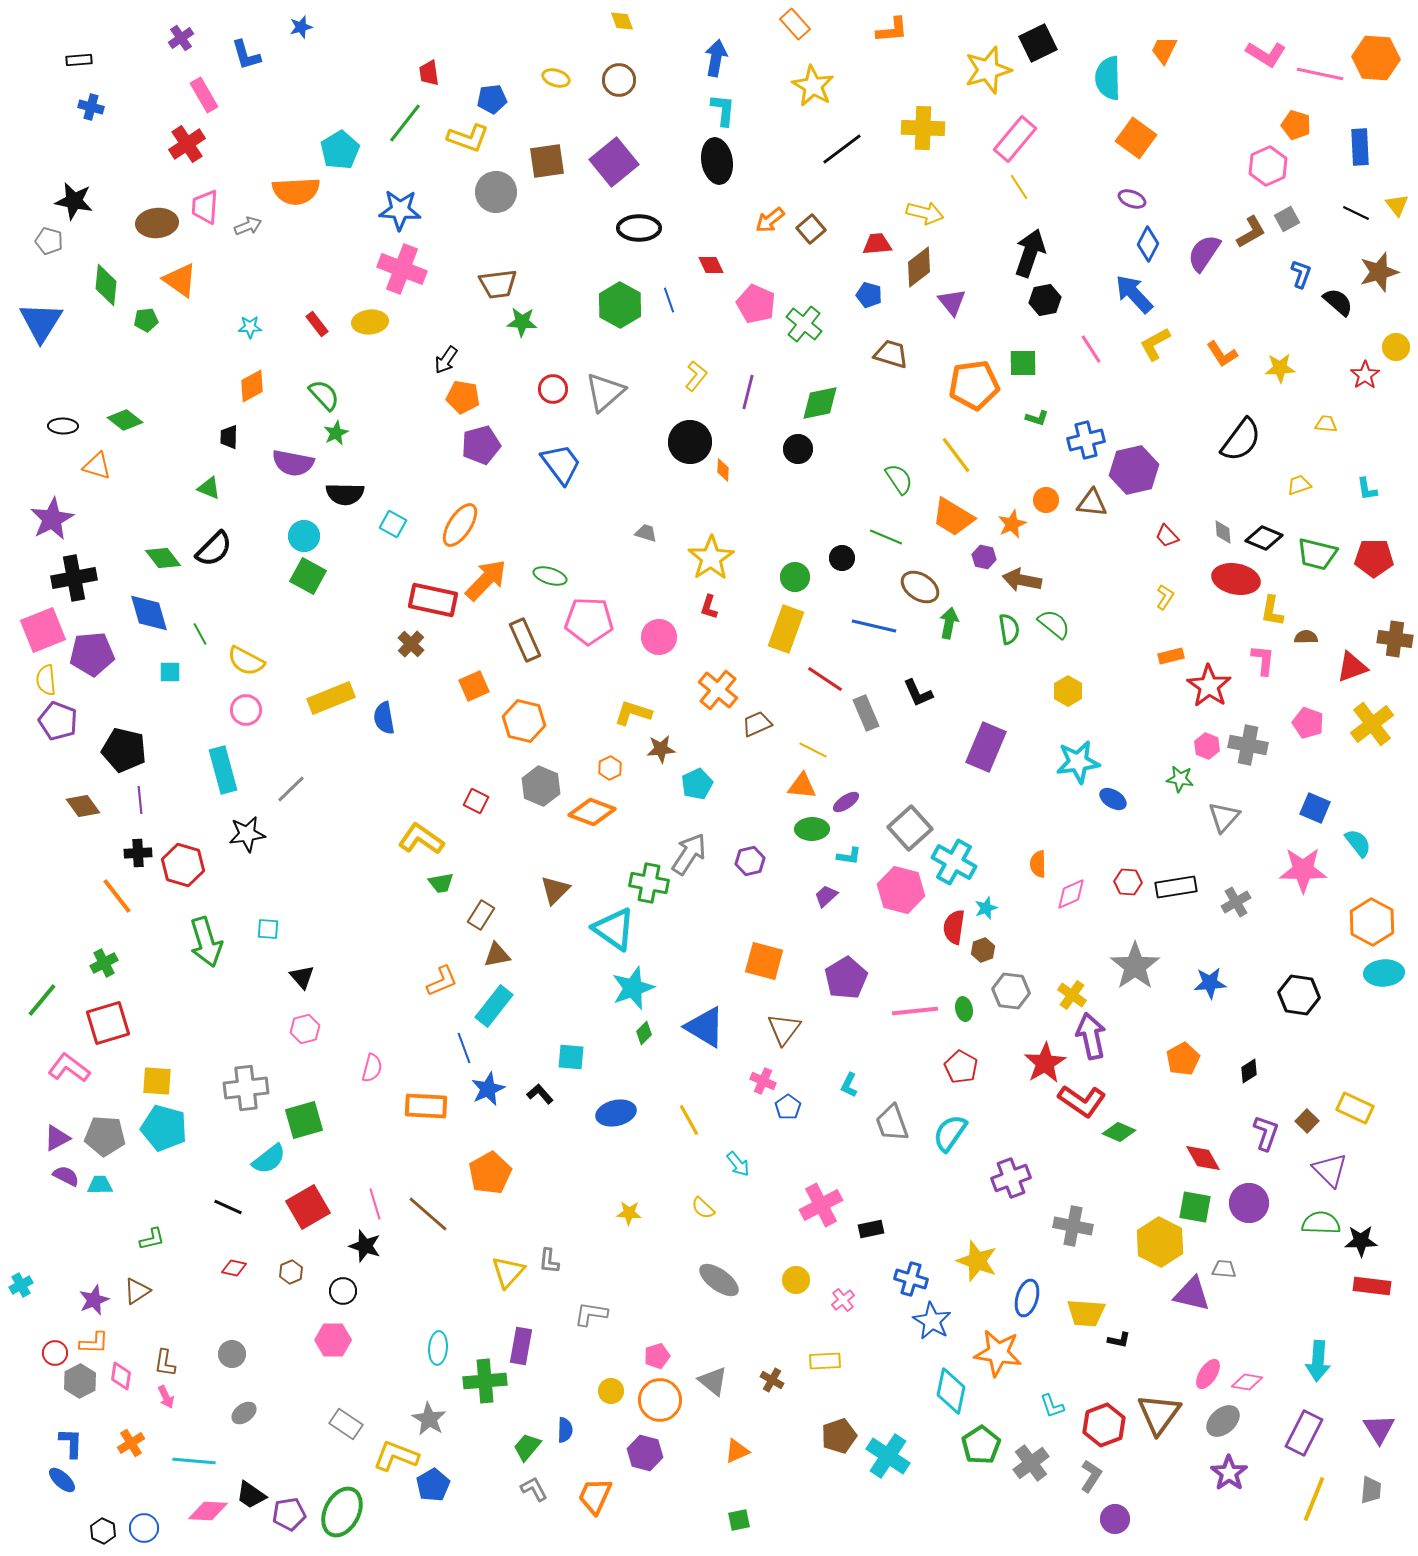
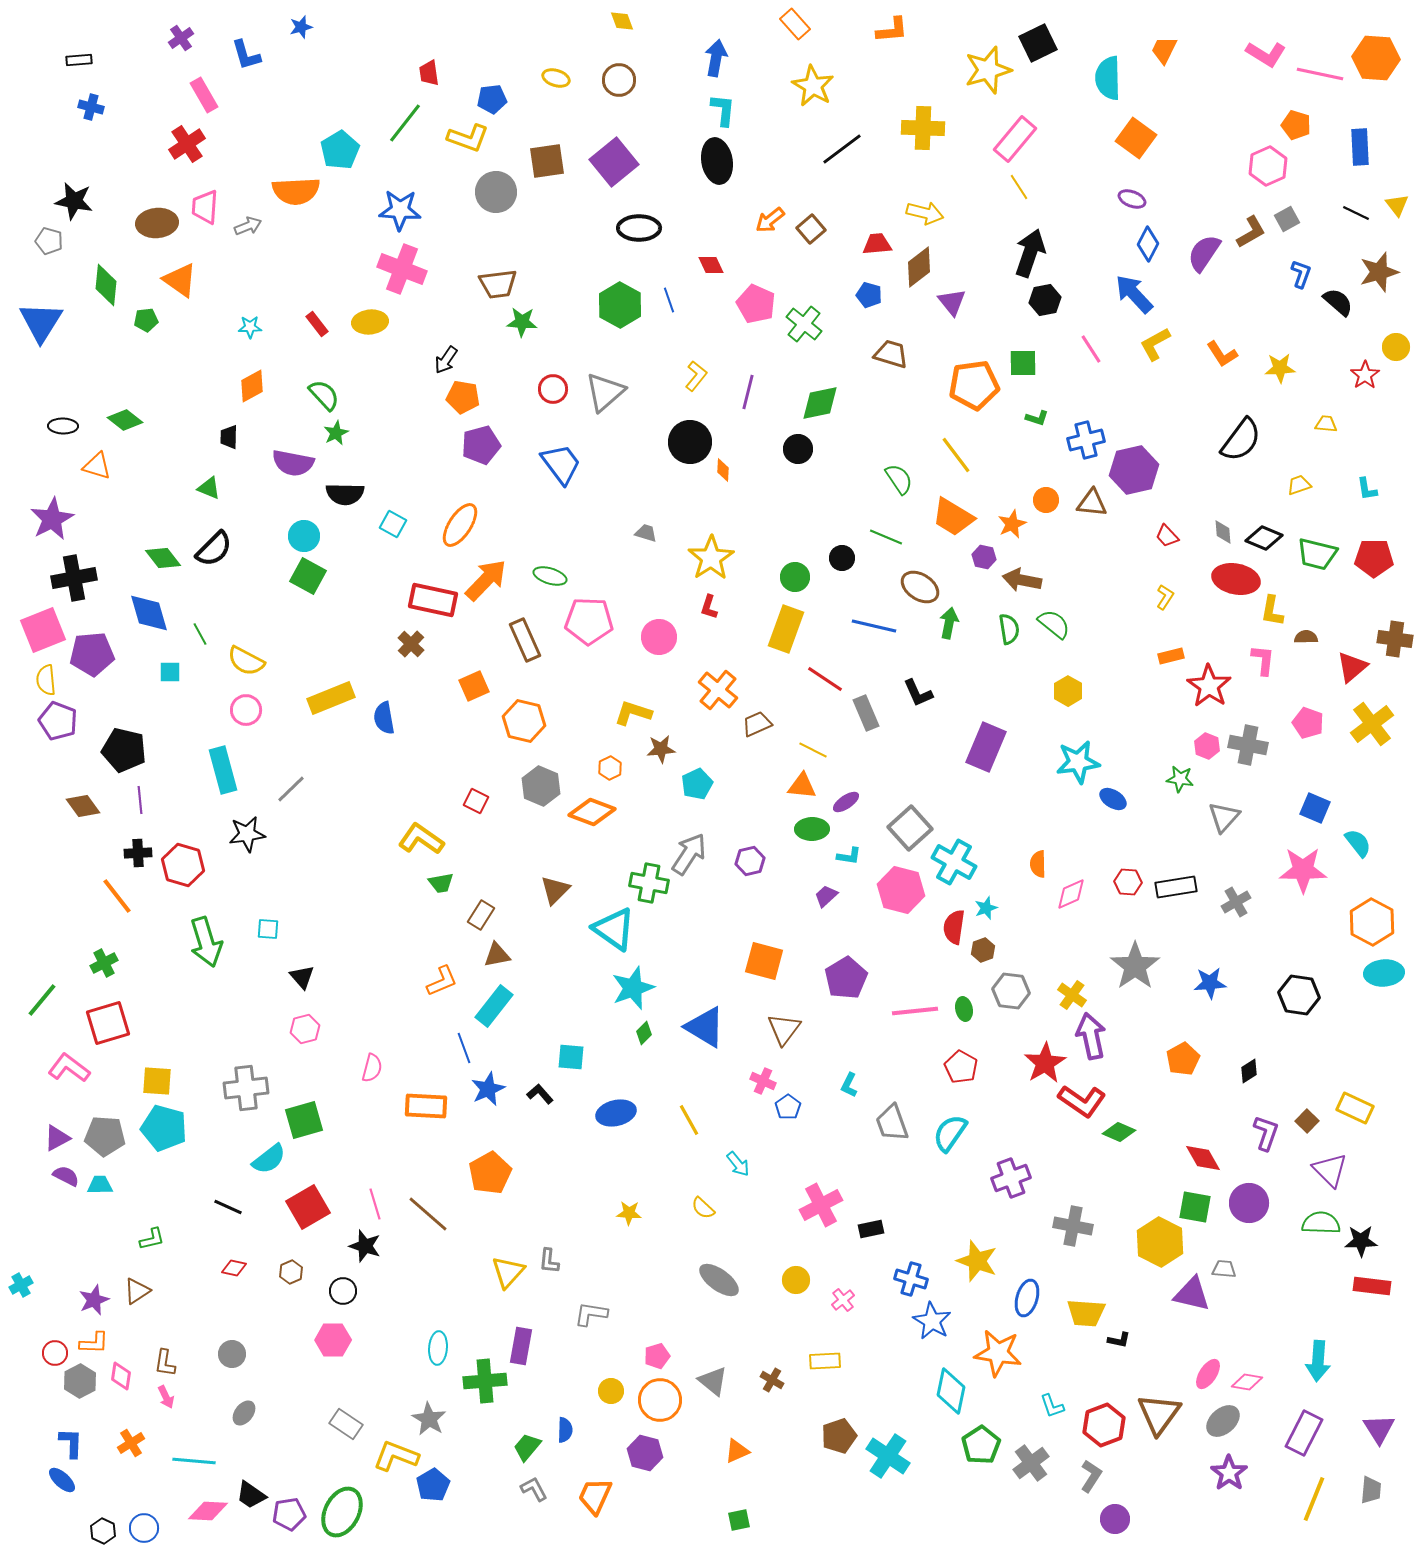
red triangle at (1352, 667): rotated 20 degrees counterclockwise
gray ellipse at (244, 1413): rotated 15 degrees counterclockwise
